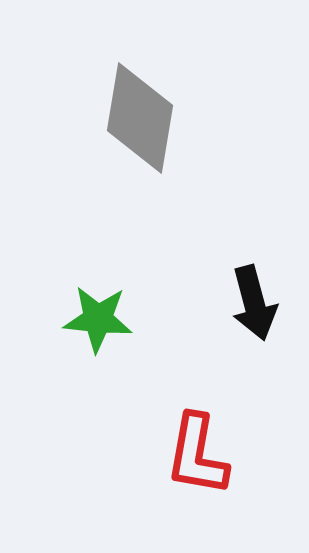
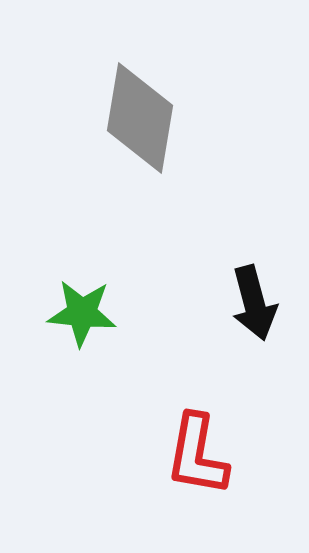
green star: moved 16 px left, 6 px up
